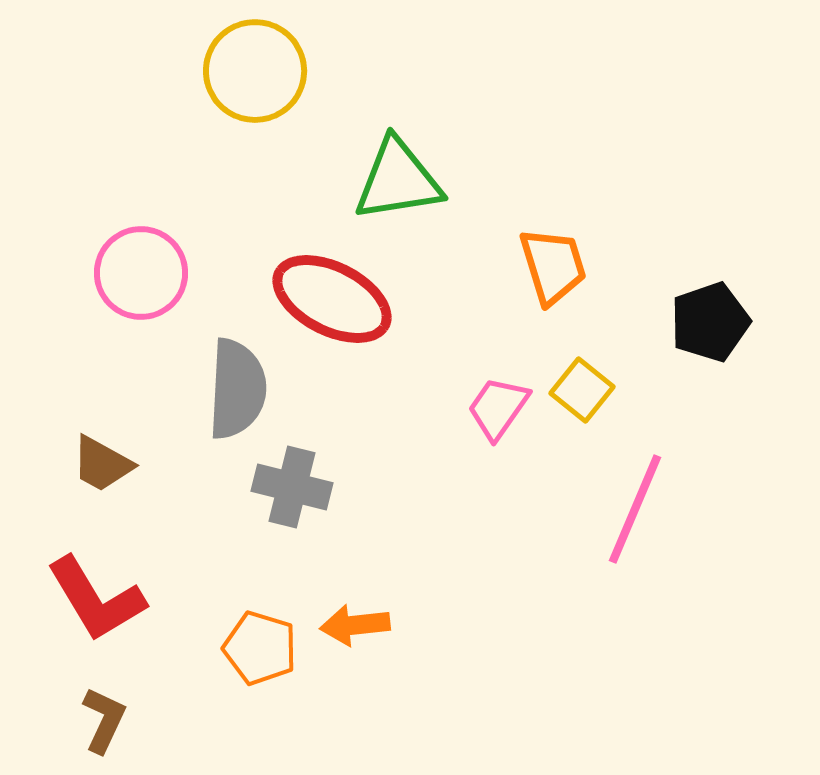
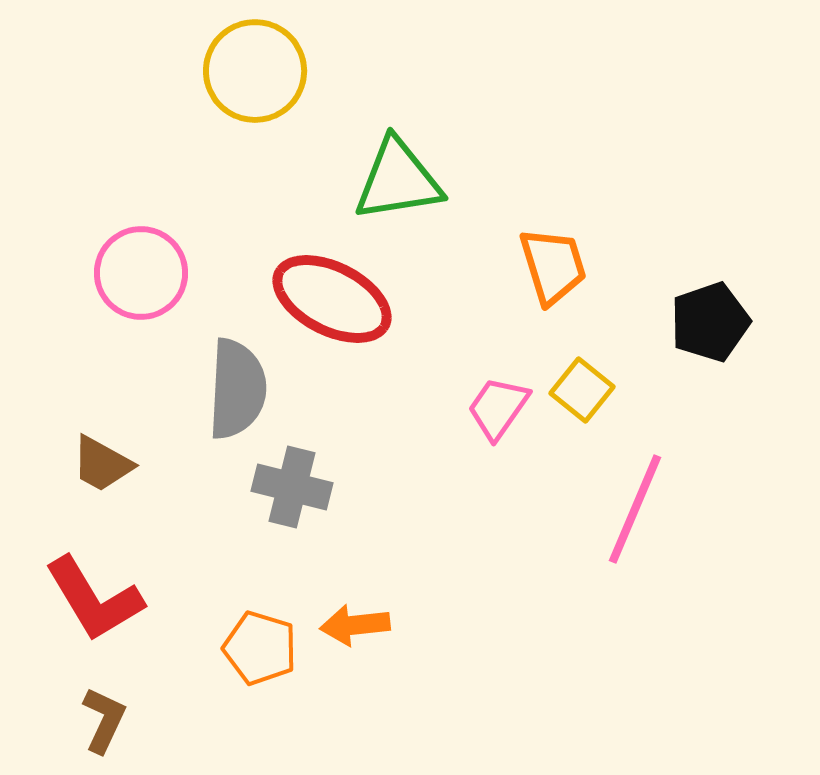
red L-shape: moved 2 px left
